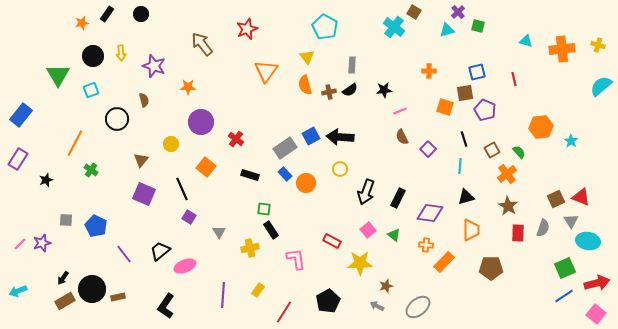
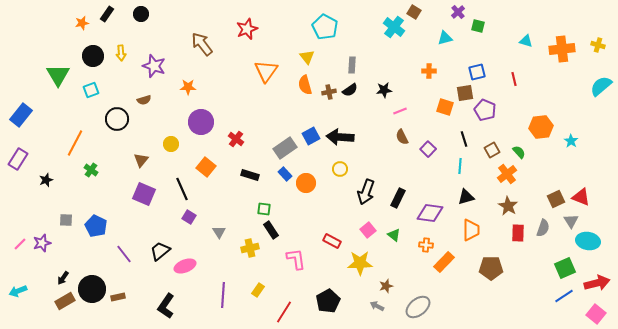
cyan triangle at (447, 30): moved 2 px left, 8 px down
brown semicircle at (144, 100): rotated 88 degrees clockwise
